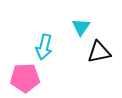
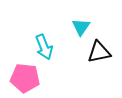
cyan arrow: rotated 35 degrees counterclockwise
pink pentagon: rotated 8 degrees clockwise
